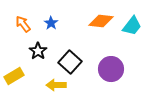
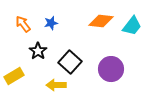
blue star: rotated 24 degrees clockwise
